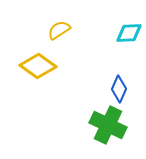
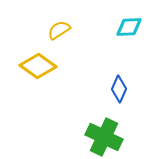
cyan diamond: moved 6 px up
green cross: moved 4 px left, 12 px down
